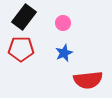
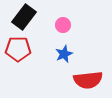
pink circle: moved 2 px down
red pentagon: moved 3 px left
blue star: moved 1 px down
